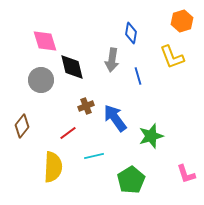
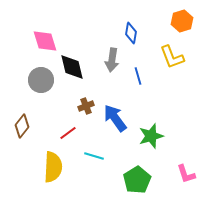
cyan line: rotated 30 degrees clockwise
green pentagon: moved 6 px right
